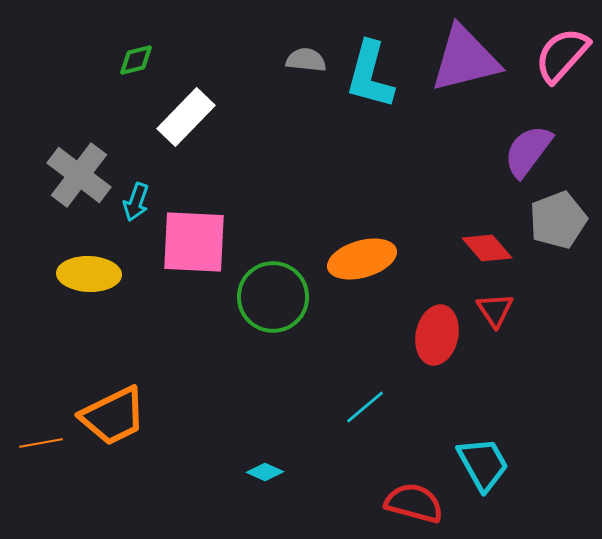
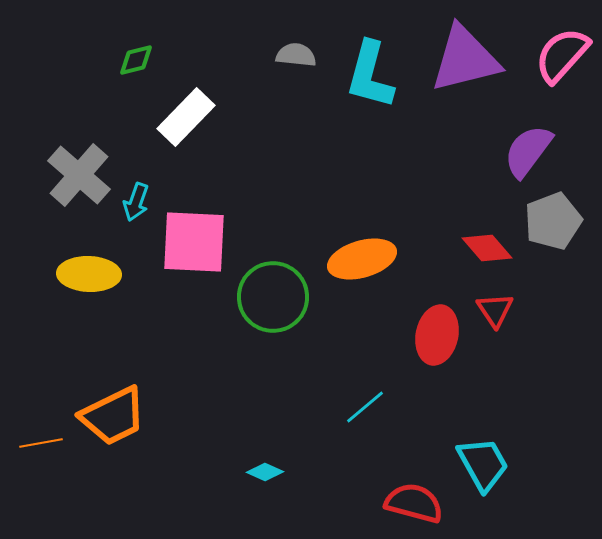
gray semicircle: moved 10 px left, 5 px up
gray cross: rotated 4 degrees clockwise
gray pentagon: moved 5 px left, 1 px down
